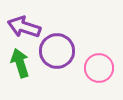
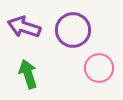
purple circle: moved 16 px right, 21 px up
green arrow: moved 8 px right, 11 px down
